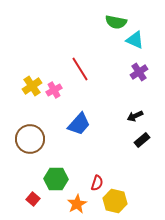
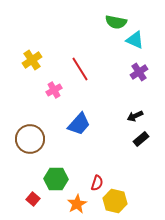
yellow cross: moved 26 px up
black rectangle: moved 1 px left, 1 px up
